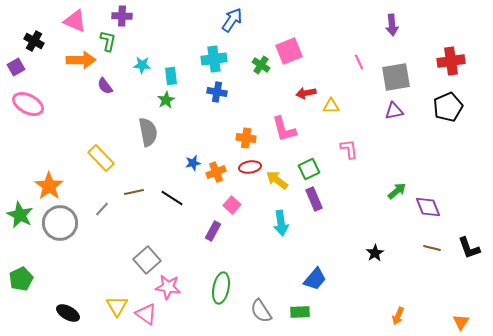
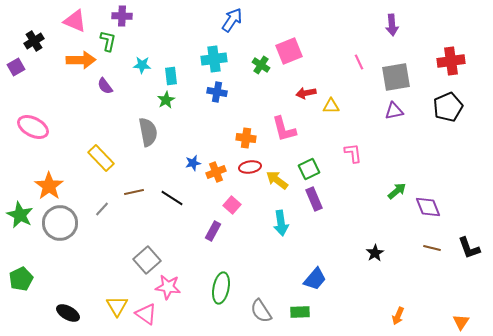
black cross at (34, 41): rotated 30 degrees clockwise
pink ellipse at (28, 104): moved 5 px right, 23 px down
pink L-shape at (349, 149): moved 4 px right, 4 px down
